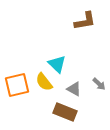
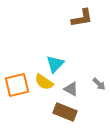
brown L-shape: moved 3 px left, 3 px up
cyan triangle: moved 2 px left; rotated 30 degrees clockwise
yellow semicircle: rotated 18 degrees counterclockwise
gray triangle: moved 3 px left
